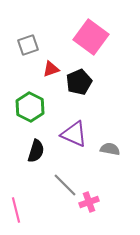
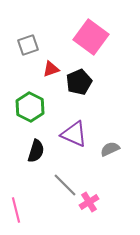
gray semicircle: rotated 36 degrees counterclockwise
pink cross: rotated 12 degrees counterclockwise
